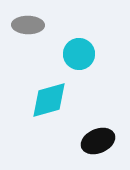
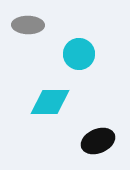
cyan diamond: moved 1 px right, 2 px down; rotated 15 degrees clockwise
